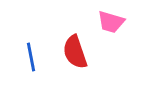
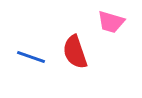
blue line: rotated 60 degrees counterclockwise
